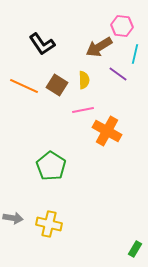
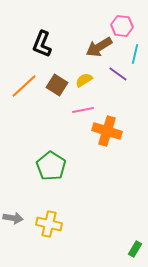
black L-shape: rotated 56 degrees clockwise
yellow semicircle: rotated 120 degrees counterclockwise
orange line: rotated 68 degrees counterclockwise
orange cross: rotated 12 degrees counterclockwise
